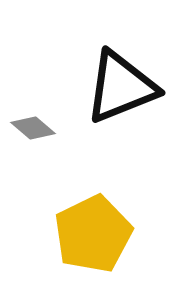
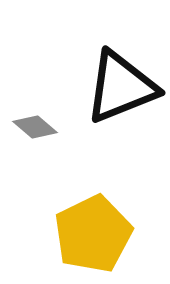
gray diamond: moved 2 px right, 1 px up
